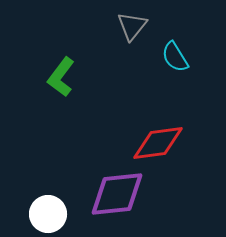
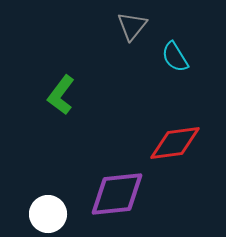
green L-shape: moved 18 px down
red diamond: moved 17 px right
